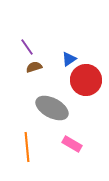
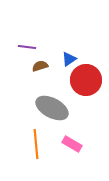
purple line: rotated 48 degrees counterclockwise
brown semicircle: moved 6 px right, 1 px up
orange line: moved 9 px right, 3 px up
